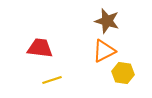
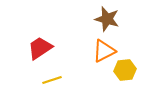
brown star: moved 2 px up
red trapezoid: rotated 40 degrees counterclockwise
yellow hexagon: moved 2 px right, 3 px up; rotated 15 degrees counterclockwise
